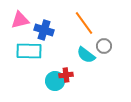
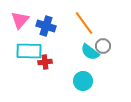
pink triangle: rotated 36 degrees counterclockwise
blue cross: moved 2 px right, 4 px up
gray circle: moved 1 px left
cyan semicircle: moved 4 px right, 3 px up
red cross: moved 21 px left, 13 px up
cyan circle: moved 28 px right
